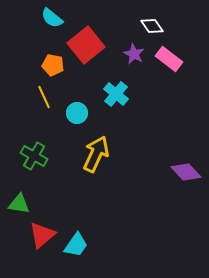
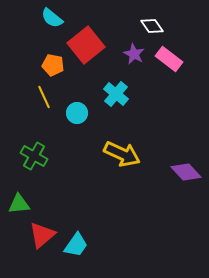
yellow arrow: moved 26 px right; rotated 90 degrees clockwise
green triangle: rotated 15 degrees counterclockwise
